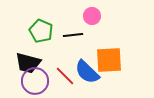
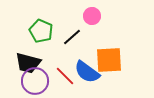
black line: moved 1 px left, 2 px down; rotated 36 degrees counterclockwise
blue semicircle: rotated 8 degrees counterclockwise
